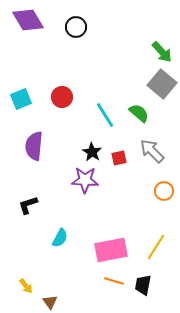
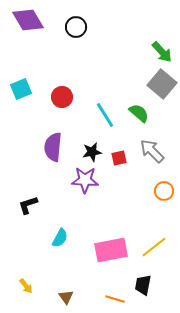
cyan square: moved 10 px up
purple semicircle: moved 19 px right, 1 px down
black star: rotated 30 degrees clockwise
yellow line: moved 2 px left; rotated 20 degrees clockwise
orange line: moved 1 px right, 18 px down
brown triangle: moved 16 px right, 5 px up
